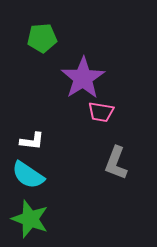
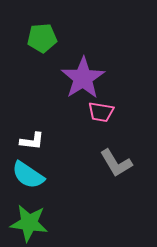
gray L-shape: rotated 52 degrees counterclockwise
green star: moved 1 px left, 4 px down; rotated 12 degrees counterclockwise
